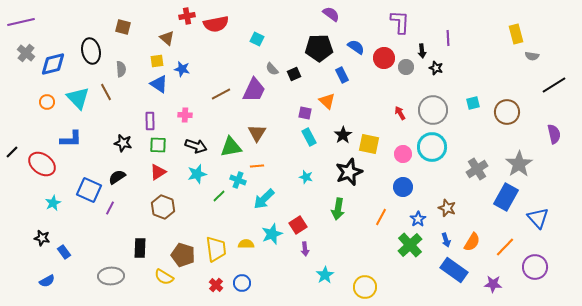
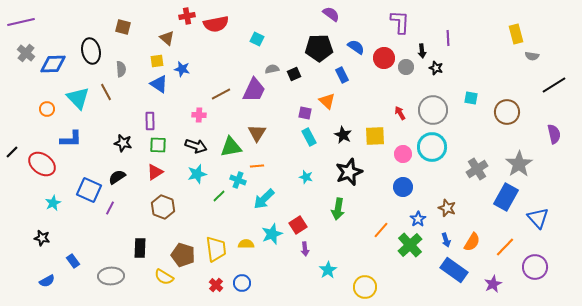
blue diamond at (53, 64): rotated 12 degrees clockwise
gray semicircle at (272, 69): rotated 120 degrees clockwise
orange circle at (47, 102): moved 7 px down
cyan square at (473, 103): moved 2 px left, 5 px up; rotated 24 degrees clockwise
pink cross at (185, 115): moved 14 px right
black star at (343, 135): rotated 12 degrees counterclockwise
yellow square at (369, 144): moved 6 px right, 8 px up; rotated 15 degrees counterclockwise
red triangle at (158, 172): moved 3 px left
orange line at (381, 217): moved 13 px down; rotated 12 degrees clockwise
blue rectangle at (64, 252): moved 9 px right, 9 px down
cyan star at (325, 275): moved 3 px right, 5 px up
purple star at (493, 284): rotated 30 degrees counterclockwise
